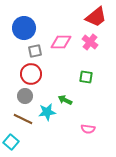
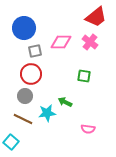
green square: moved 2 px left, 1 px up
green arrow: moved 2 px down
cyan star: moved 1 px down
